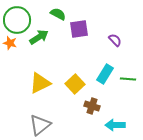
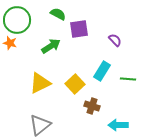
green arrow: moved 12 px right, 9 px down
cyan rectangle: moved 3 px left, 3 px up
cyan arrow: moved 3 px right
